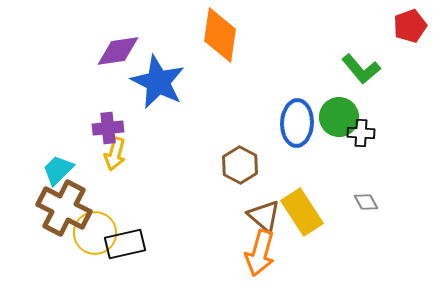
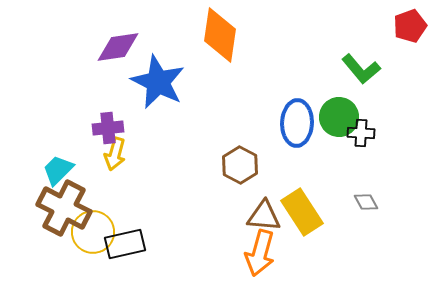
purple diamond: moved 4 px up
brown triangle: rotated 36 degrees counterclockwise
yellow circle: moved 2 px left, 1 px up
